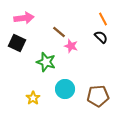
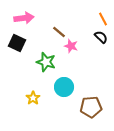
cyan circle: moved 1 px left, 2 px up
brown pentagon: moved 7 px left, 11 px down
